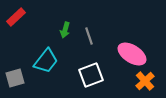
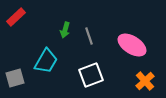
pink ellipse: moved 9 px up
cyan trapezoid: rotated 8 degrees counterclockwise
